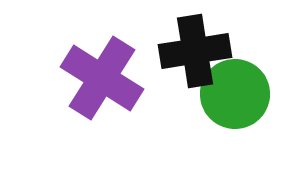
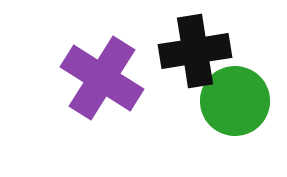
green circle: moved 7 px down
